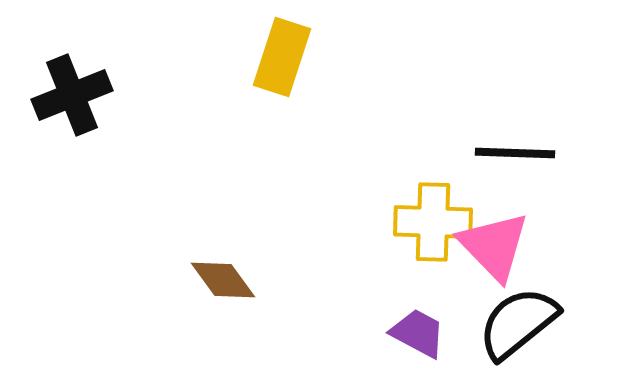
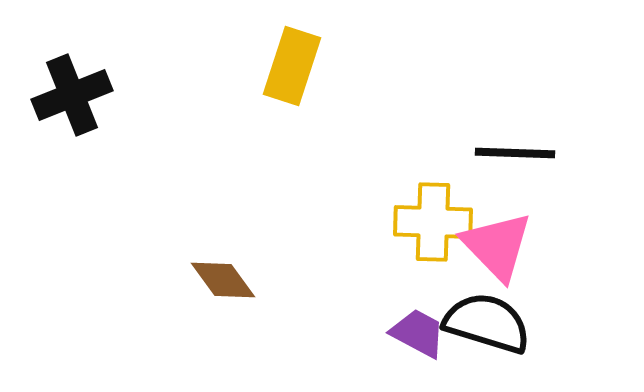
yellow rectangle: moved 10 px right, 9 px down
pink triangle: moved 3 px right
black semicircle: moved 31 px left; rotated 56 degrees clockwise
